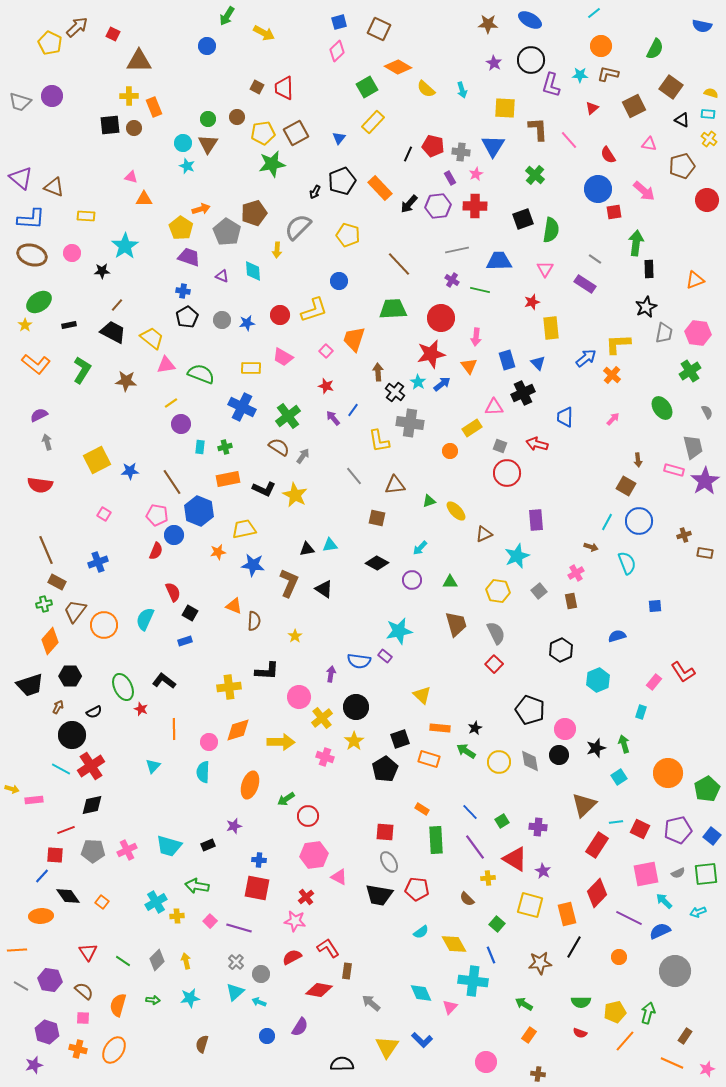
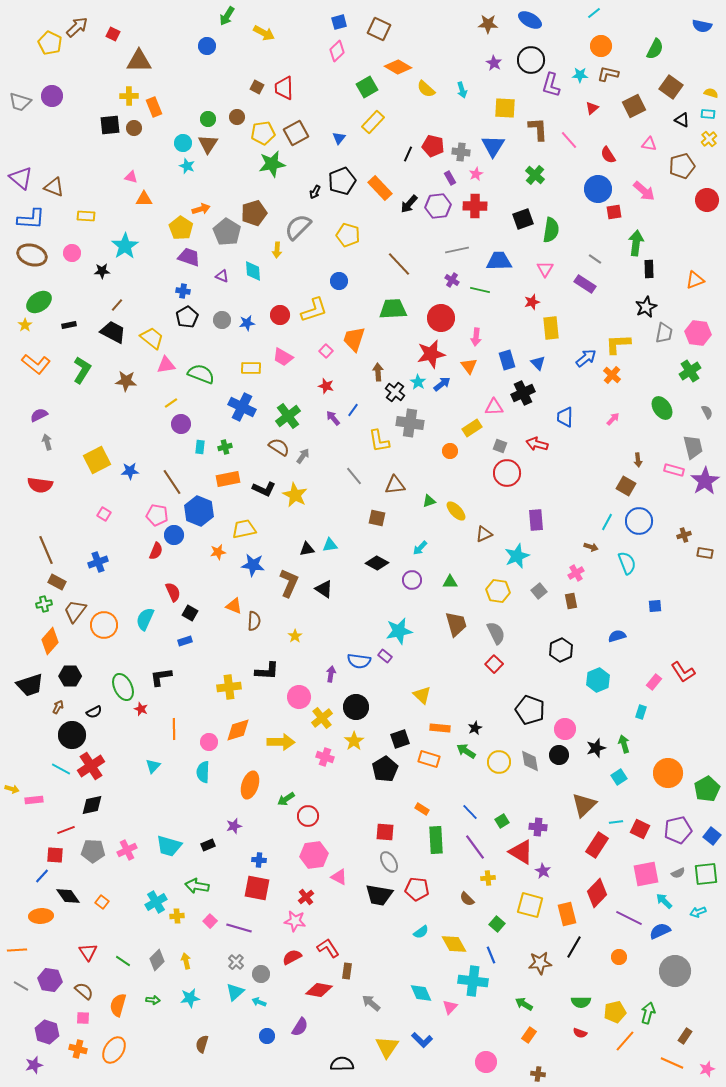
yellow cross at (709, 139): rotated 14 degrees clockwise
black L-shape at (164, 681): moved 3 px left, 4 px up; rotated 45 degrees counterclockwise
red triangle at (515, 859): moved 6 px right, 7 px up
